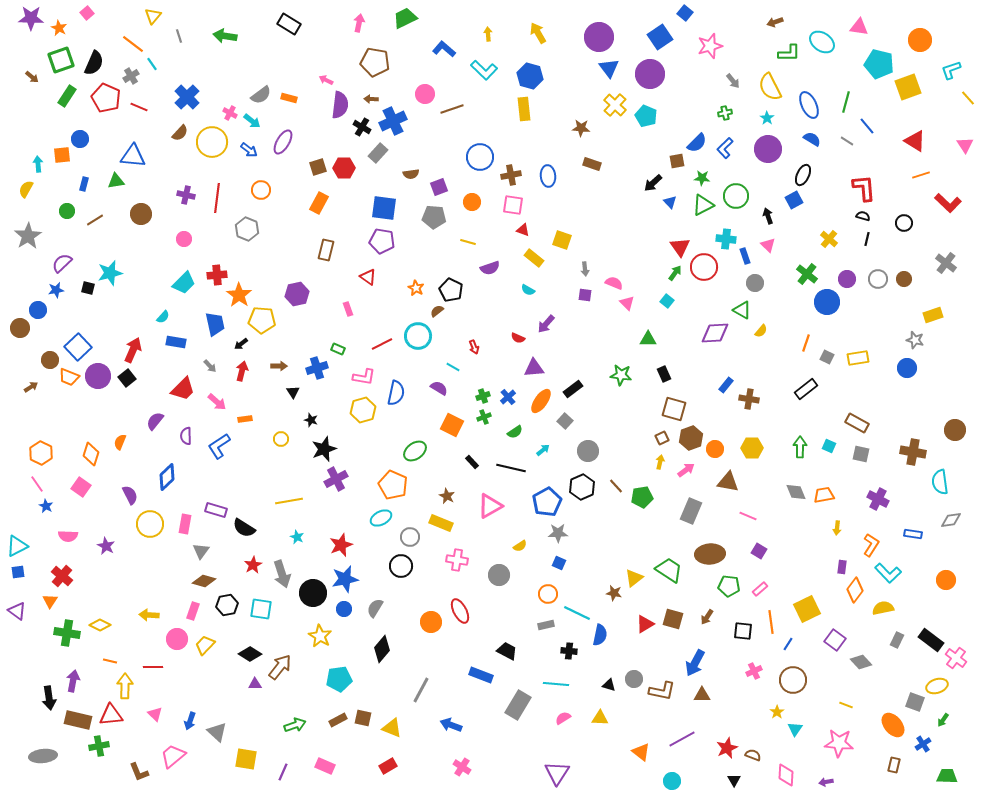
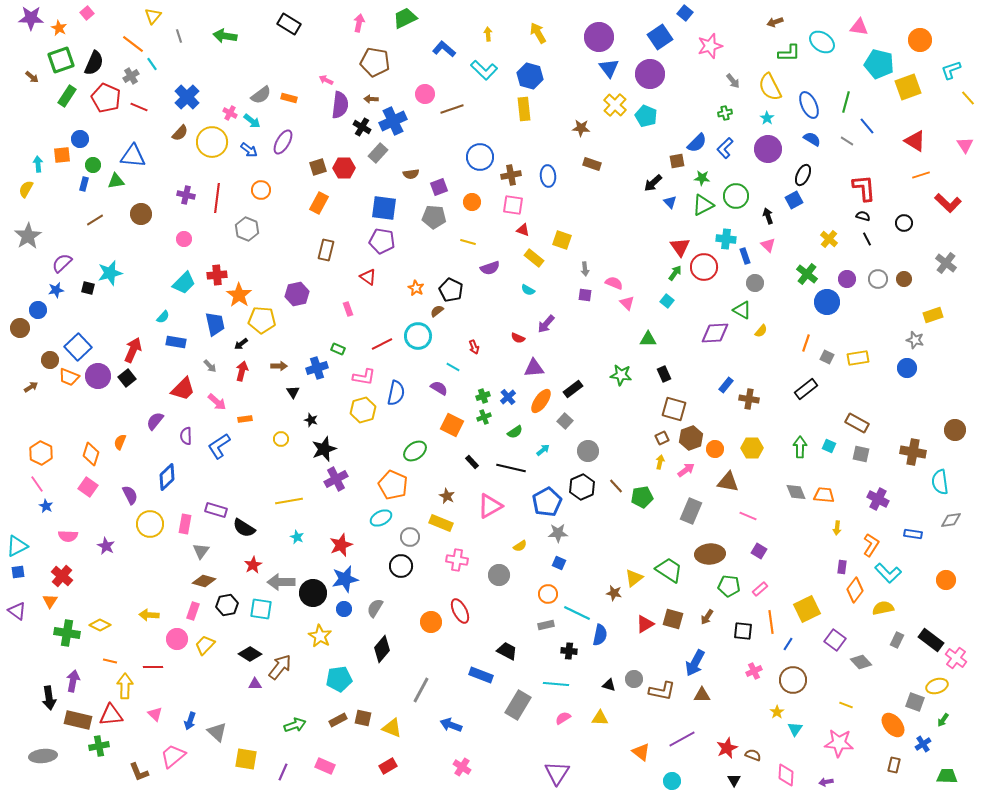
green circle at (67, 211): moved 26 px right, 46 px up
black line at (867, 239): rotated 40 degrees counterclockwise
pink square at (81, 487): moved 7 px right
orange trapezoid at (824, 495): rotated 15 degrees clockwise
gray arrow at (282, 574): moved 1 px left, 8 px down; rotated 108 degrees clockwise
